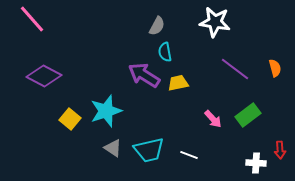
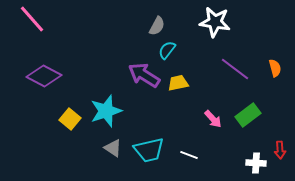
cyan semicircle: moved 2 px right, 2 px up; rotated 48 degrees clockwise
